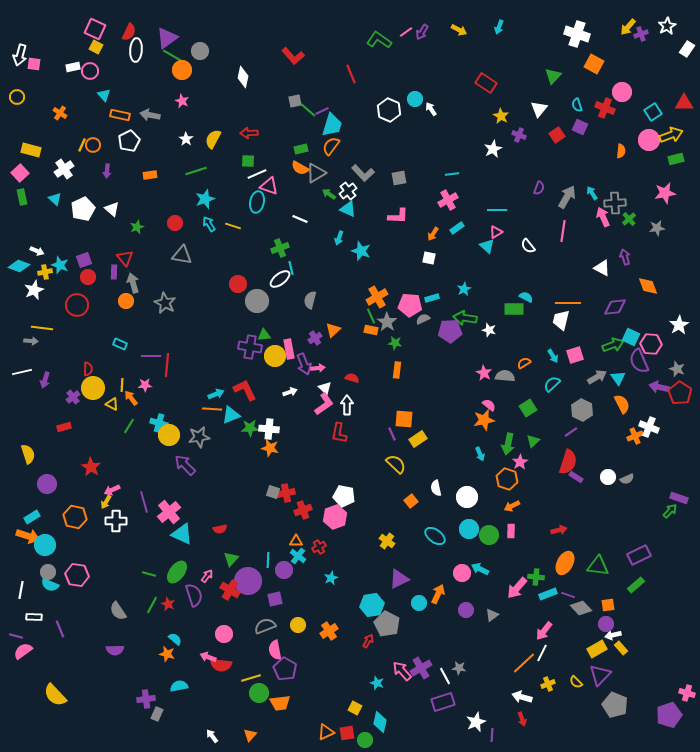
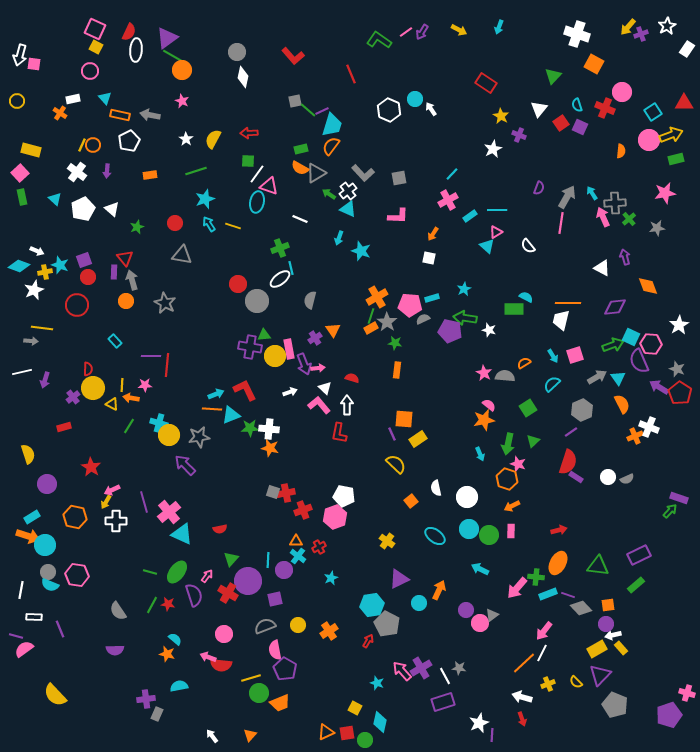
gray circle at (200, 51): moved 37 px right, 1 px down
white rectangle at (73, 67): moved 32 px down
cyan triangle at (104, 95): moved 1 px right, 3 px down
yellow circle at (17, 97): moved 4 px down
red square at (557, 135): moved 4 px right, 12 px up
white cross at (64, 169): moved 13 px right, 3 px down; rotated 18 degrees counterclockwise
white line at (257, 174): rotated 30 degrees counterclockwise
cyan line at (452, 174): rotated 40 degrees counterclockwise
cyan rectangle at (457, 228): moved 13 px right, 12 px up
pink line at (563, 231): moved 2 px left, 8 px up
gray arrow at (133, 283): moved 1 px left, 3 px up
green line at (371, 316): rotated 42 degrees clockwise
orange triangle at (333, 330): rotated 21 degrees counterclockwise
orange rectangle at (371, 330): moved 2 px up; rotated 40 degrees counterclockwise
purple pentagon at (450, 331): rotated 15 degrees clockwise
cyan rectangle at (120, 344): moved 5 px left, 3 px up; rotated 24 degrees clockwise
purple arrow at (659, 387): rotated 18 degrees clockwise
orange arrow at (131, 398): rotated 42 degrees counterclockwise
pink L-shape at (324, 404): moved 5 px left, 1 px down; rotated 95 degrees counterclockwise
gray hexagon at (582, 410): rotated 10 degrees clockwise
pink star at (520, 462): moved 2 px left, 2 px down; rotated 21 degrees counterclockwise
orange ellipse at (565, 563): moved 7 px left
pink circle at (462, 573): moved 18 px right, 50 px down
green line at (149, 574): moved 1 px right, 2 px up
red cross at (230, 590): moved 2 px left, 3 px down
orange arrow at (438, 594): moved 1 px right, 4 px up
red star at (168, 604): rotated 16 degrees counterclockwise
pink semicircle at (23, 651): moved 1 px right, 2 px up
orange trapezoid at (280, 703): rotated 15 degrees counterclockwise
white star at (476, 722): moved 3 px right, 1 px down
